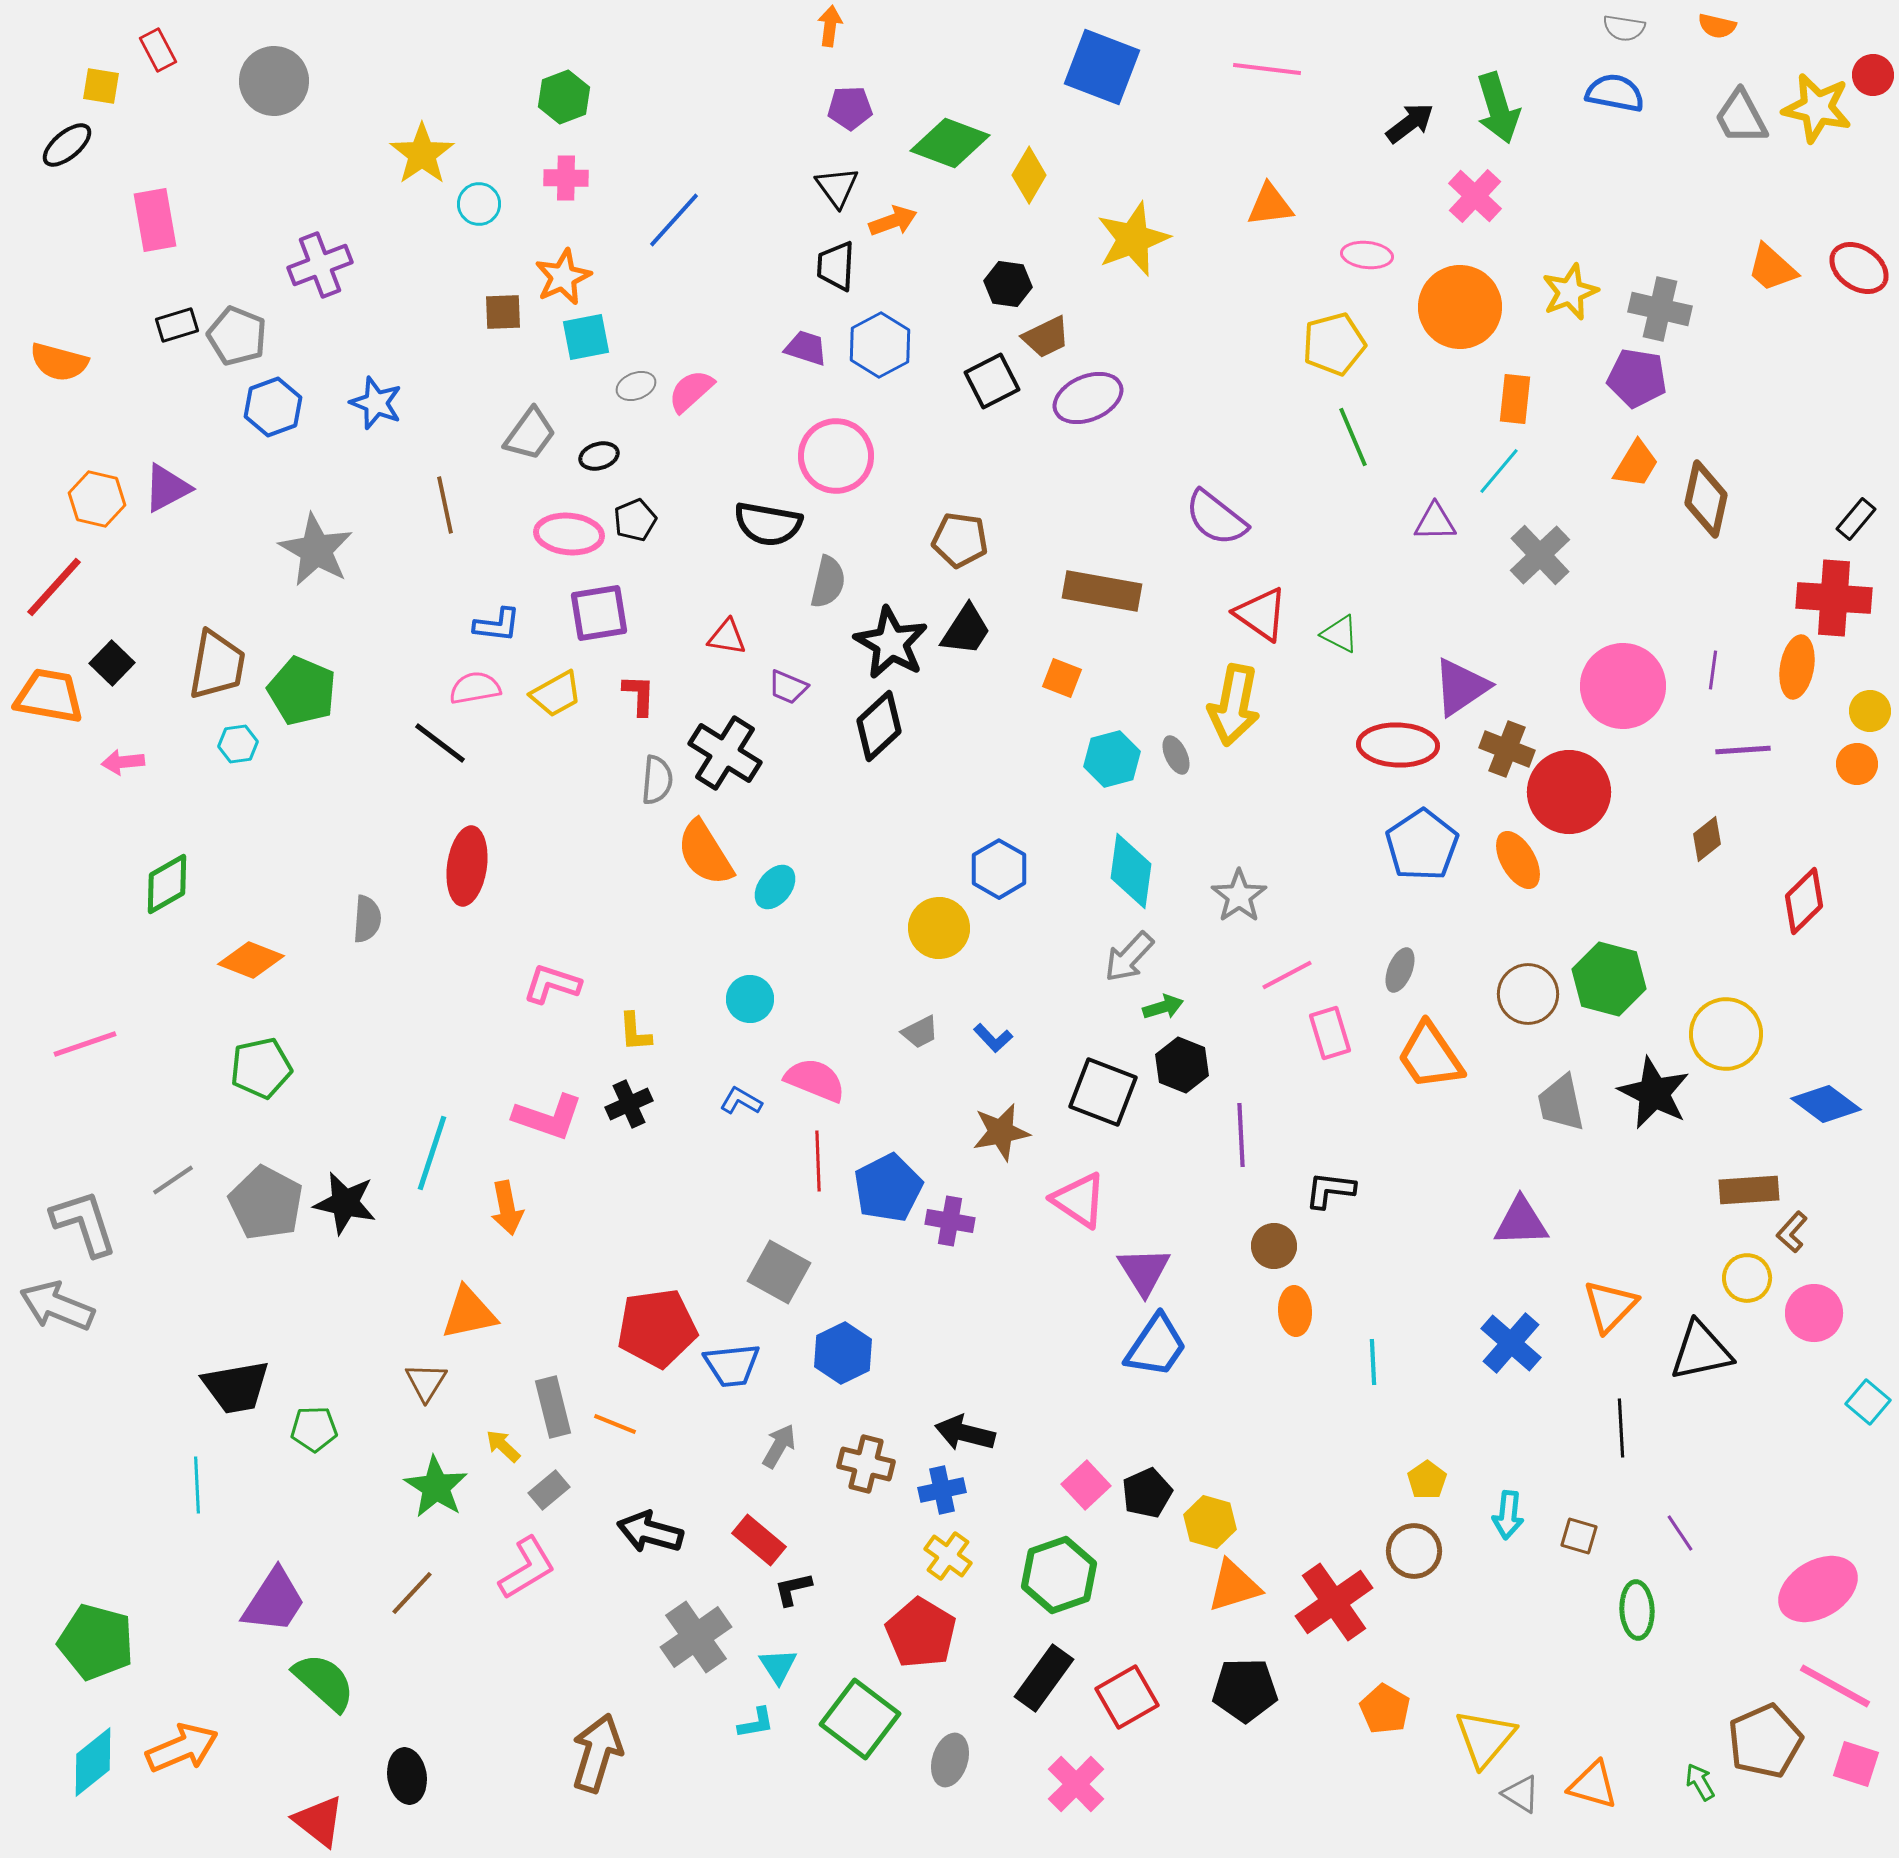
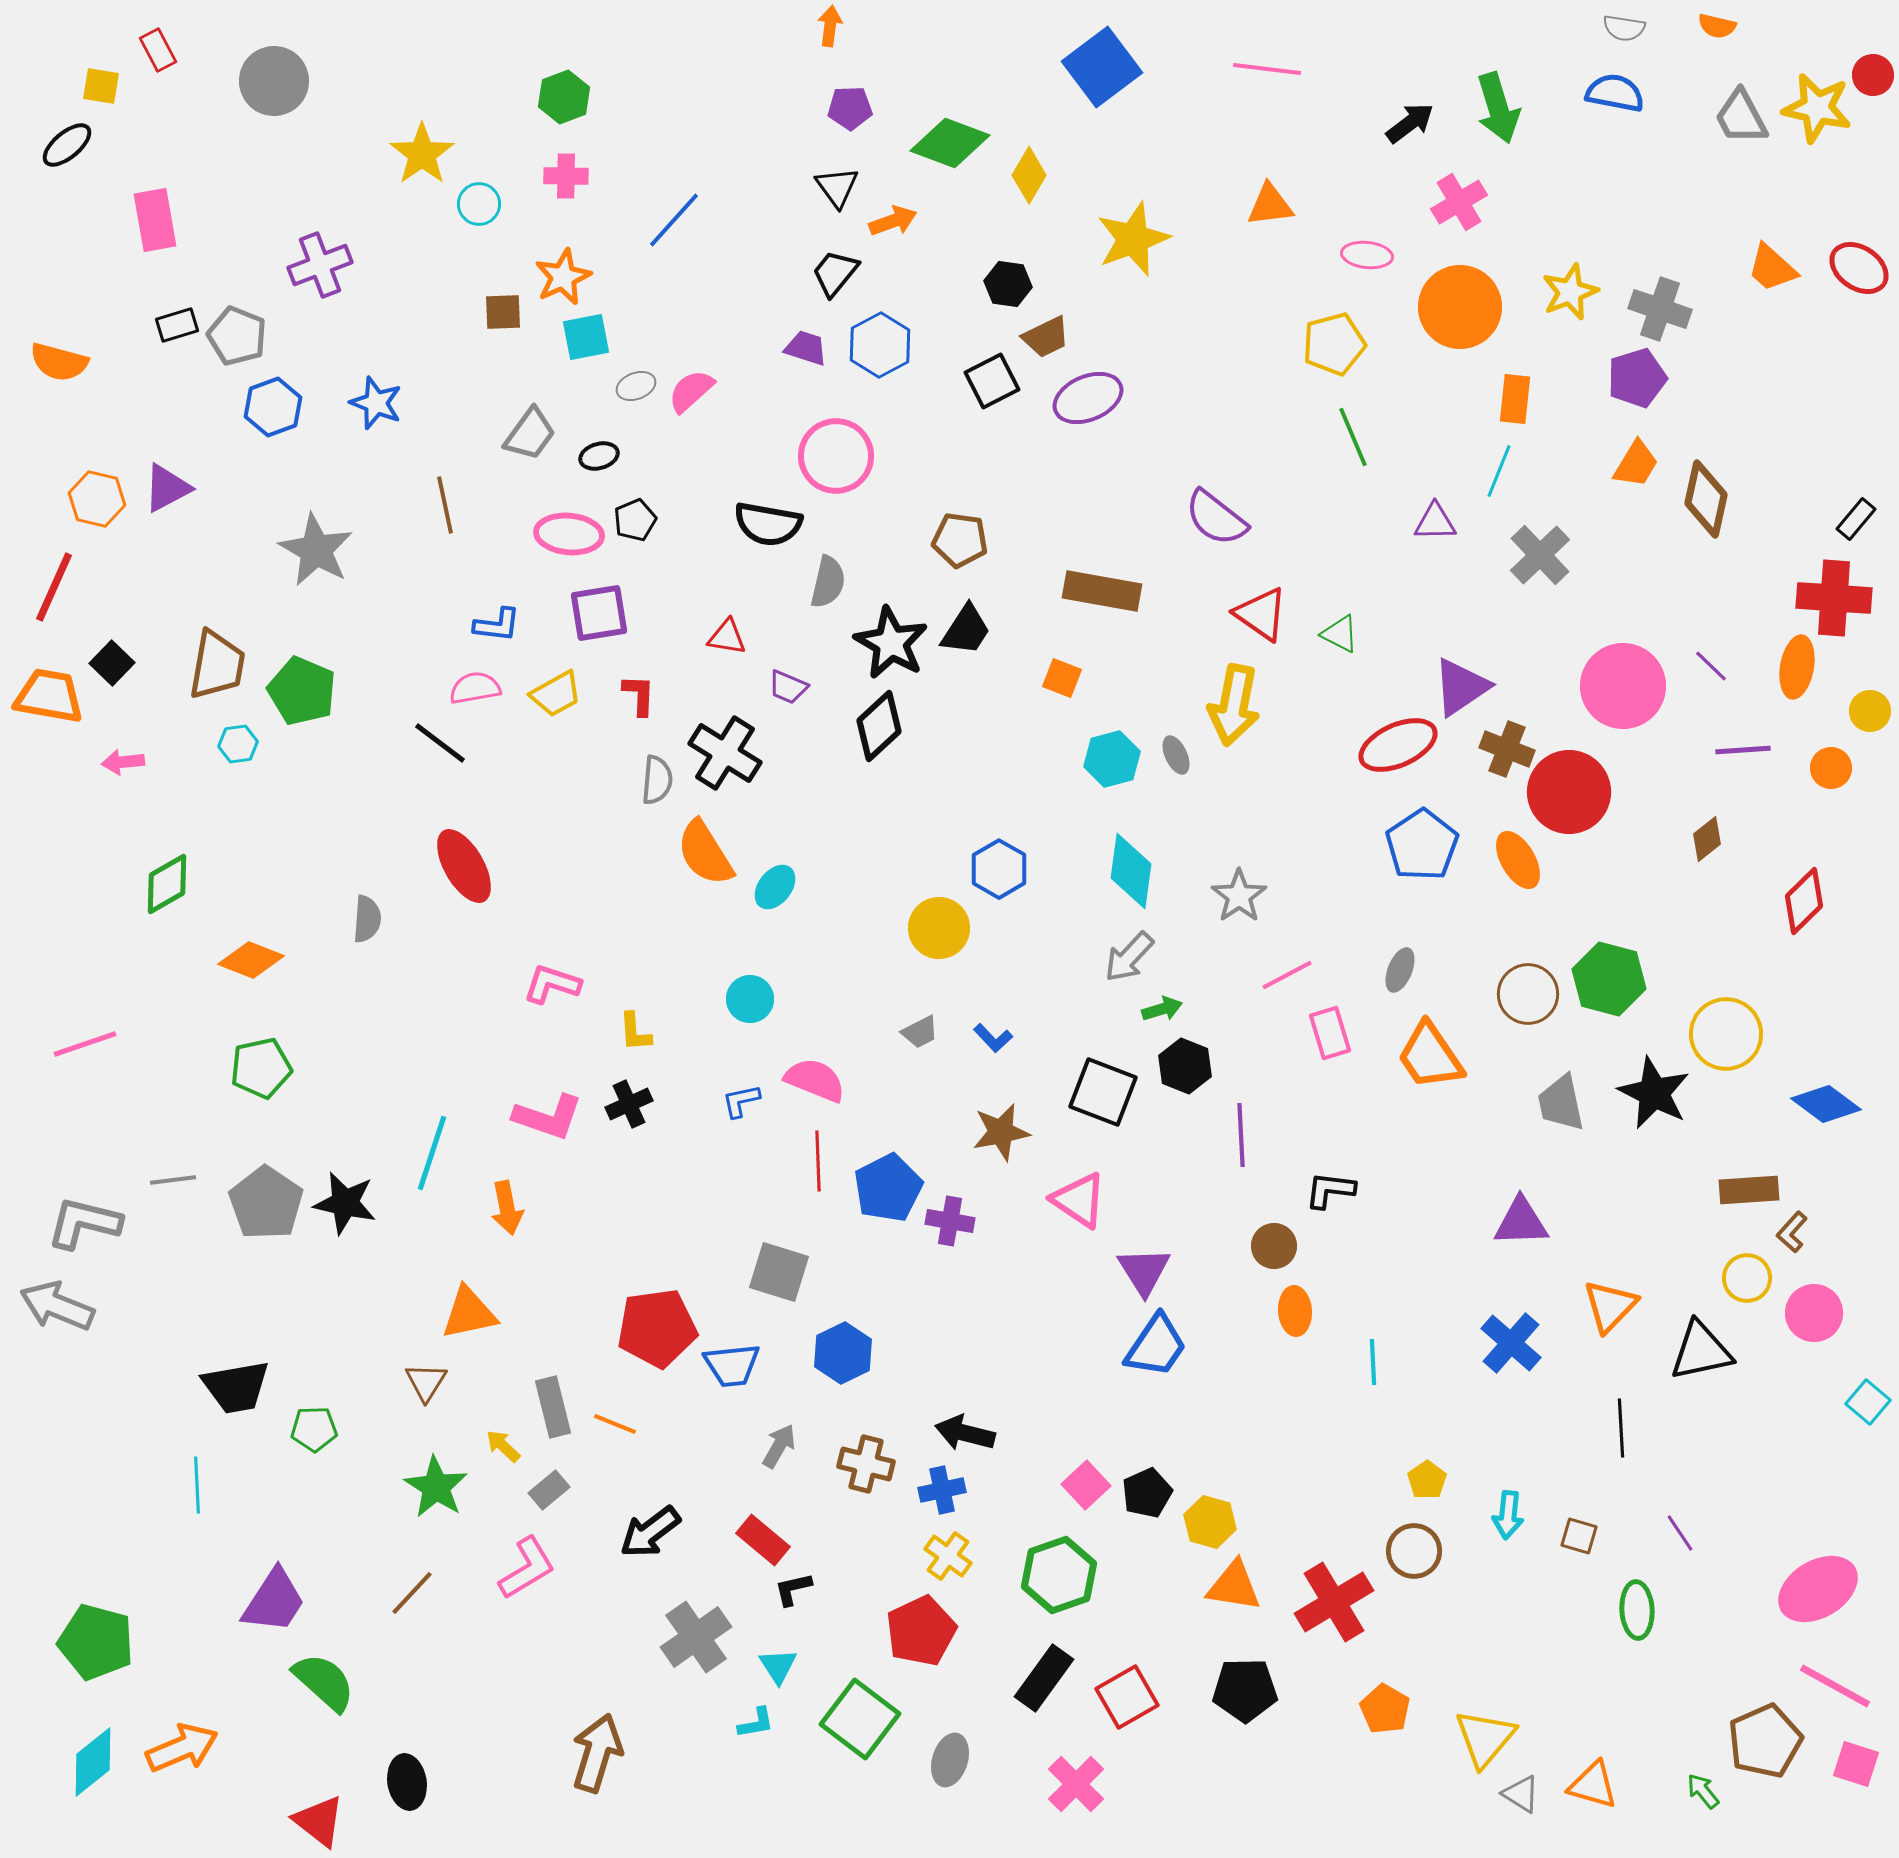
blue square at (1102, 67): rotated 32 degrees clockwise
pink cross at (566, 178): moved 2 px up
pink cross at (1475, 196): moved 16 px left, 6 px down; rotated 16 degrees clockwise
black trapezoid at (836, 266): moved 1 px left, 7 px down; rotated 36 degrees clockwise
gray cross at (1660, 309): rotated 6 degrees clockwise
purple pentagon at (1637, 378): rotated 26 degrees counterclockwise
cyan line at (1499, 471): rotated 18 degrees counterclockwise
red line at (54, 587): rotated 18 degrees counterclockwise
purple line at (1713, 670): moved 2 px left, 4 px up; rotated 54 degrees counterclockwise
red ellipse at (1398, 745): rotated 26 degrees counterclockwise
orange circle at (1857, 764): moved 26 px left, 4 px down
red ellipse at (467, 866): moved 3 px left; rotated 38 degrees counterclockwise
green arrow at (1163, 1007): moved 1 px left, 2 px down
black hexagon at (1182, 1065): moved 3 px right, 1 px down
blue L-shape at (741, 1101): rotated 42 degrees counterclockwise
gray line at (173, 1180): rotated 27 degrees clockwise
gray pentagon at (266, 1203): rotated 6 degrees clockwise
gray L-shape at (84, 1223): rotated 58 degrees counterclockwise
gray square at (779, 1272): rotated 12 degrees counterclockwise
black arrow at (650, 1532): rotated 52 degrees counterclockwise
red rectangle at (759, 1540): moved 4 px right
orange triangle at (1234, 1586): rotated 26 degrees clockwise
red cross at (1334, 1602): rotated 4 degrees clockwise
red pentagon at (921, 1633): moved 2 px up; rotated 16 degrees clockwise
black ellipse at (407, 1776): moved 6 px down
green arrow at (1700, 1782): moved 3 px right, 9 px down; rotated 9 degrees counterclockwise
